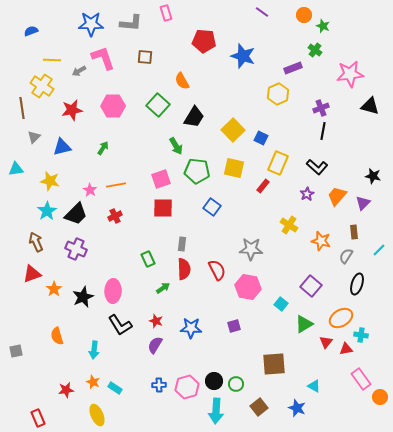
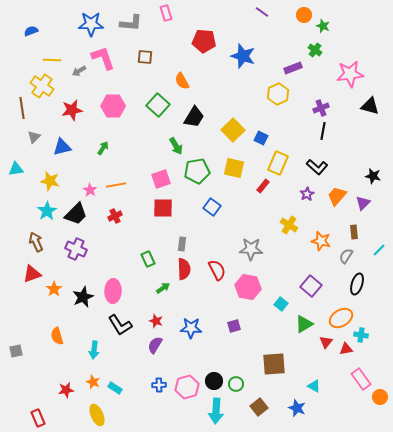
green pentagon at (197, 171): rotated 15 degrees counterclockwise
